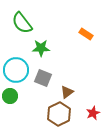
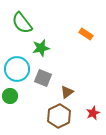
green star: rotated 12 degrees counterclockwise
cyan circle: moved 1 px right, 1 px up
brown hexagon: moved 2 px down
